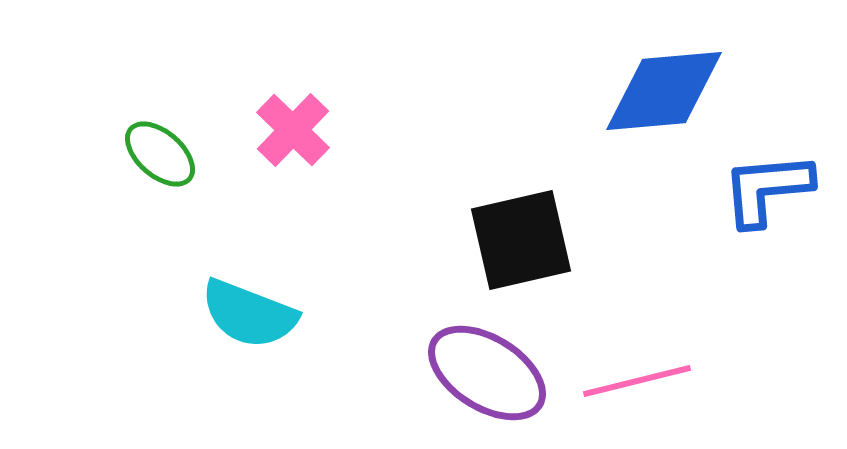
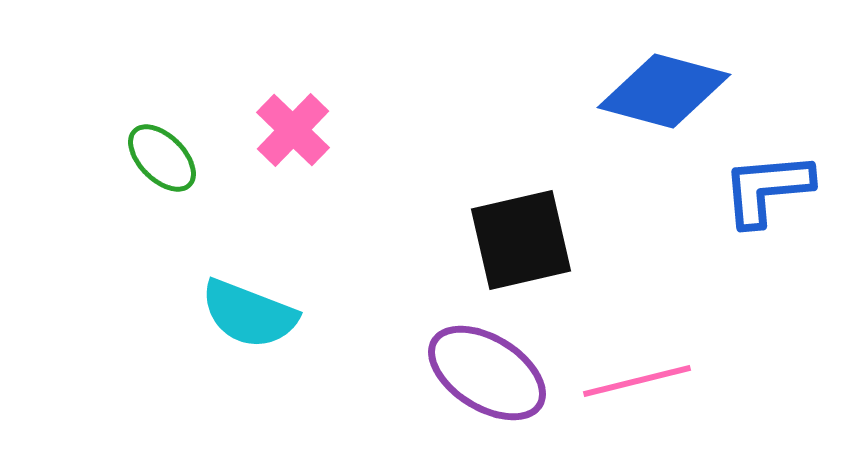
blue diamond: rotated 20 degrees clockwise
green ellipse: moved 2 px right, 4 px down; rotated 4 degrees clockwise
